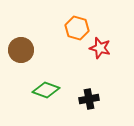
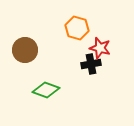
brown circle: moved 4 px right
black cross: moved 2 px right, 35 px up
